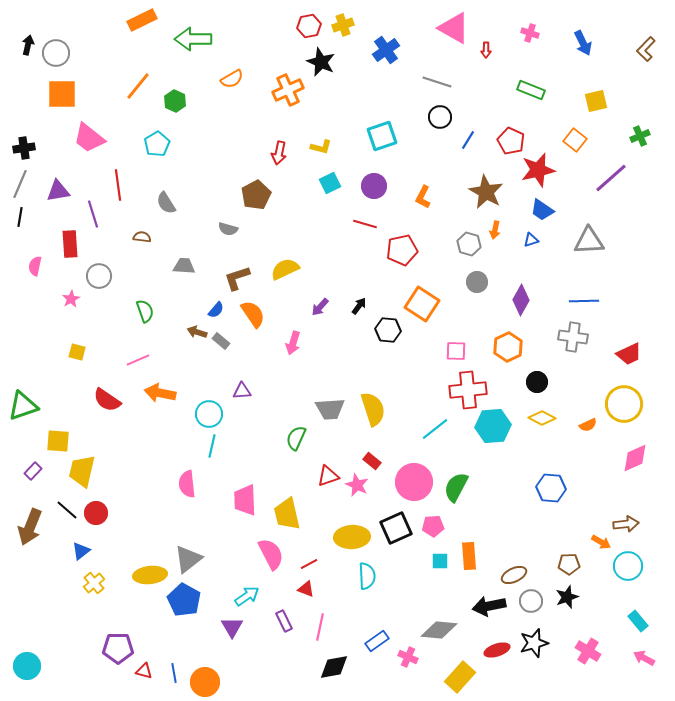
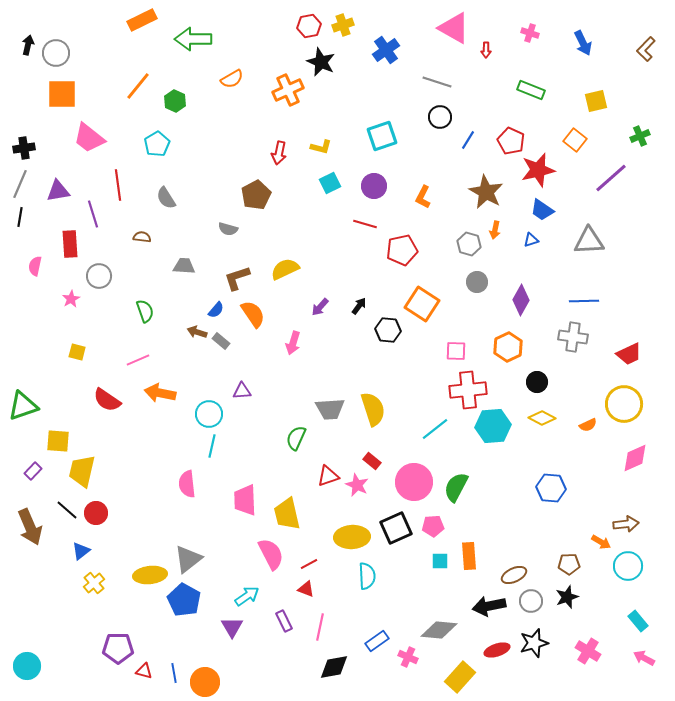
gray semicircle at (166, 203): moved 5 px up
brown arrow at (30, 527): rotated 45 degrees counterclockwise
